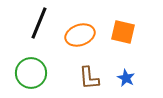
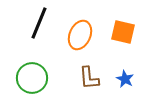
orange ellipse: rotated 48 degrees counterclockwise
green circle: moved 1 px right, 5 px down
blue star: moved 1 px left, 1 px down
